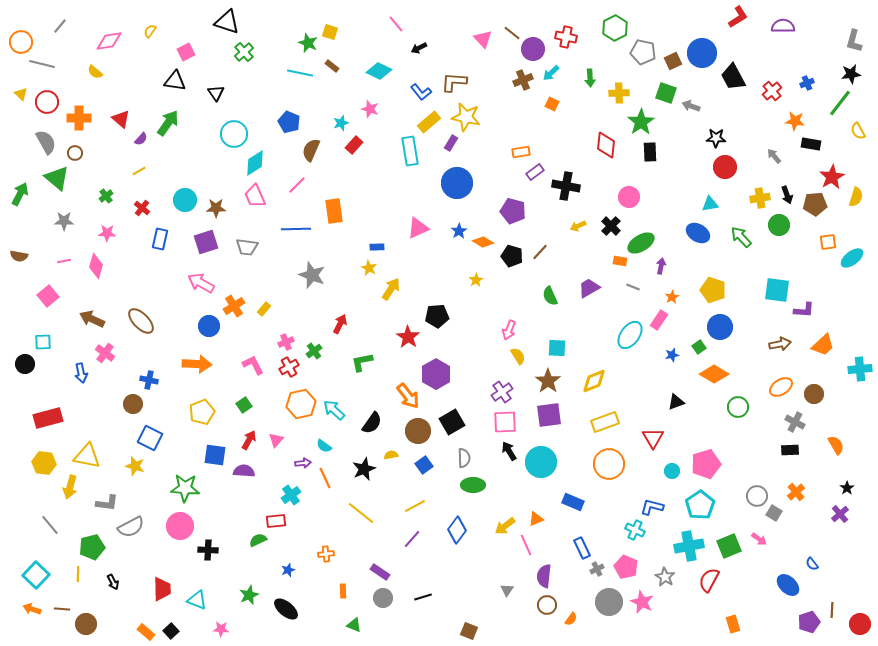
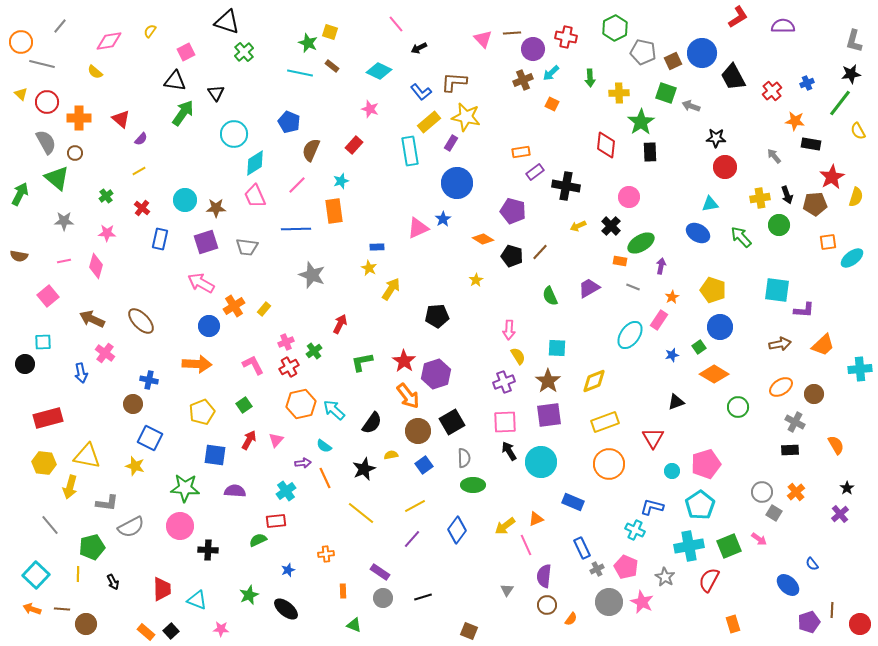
brown line at (512, 33): rotated 42 degrees counterclockwise
green arrow at (168, 123): moved 15 px right, 10 px up
cyan star at (341, 123): moved 58 px down
blue star at (459, 231): moved 16 px left, 12 px up
orange diamond at (483, 242): moved 3 px up
pink arrow at (509, 330): rotated 18 degrees counterclockwise
red star at (408, 337): moved 4 px left, 24 px down
purple hexagon at (436, 374): rotated 12 degrees clockwise
purple cross at (502, 392): moved 2 px right, 10 px up; rotated 15 degrees clockwise
purple semicircle at (244, 471): moved 9 px left, 20 px down
cyan cross at (291, 495): moved 5 px left, 4 px up
gray circle at (757, 496): moved 5 px right, 4 px up
